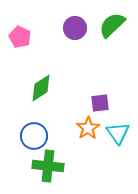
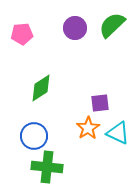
pink pentagon: moved 2 px right, 3 px up; rotated 30 degrees counterclockwise
cyan triangle: rotated 30 degrees counterclockwise
green cross: moved 1 px left, 1 px down
